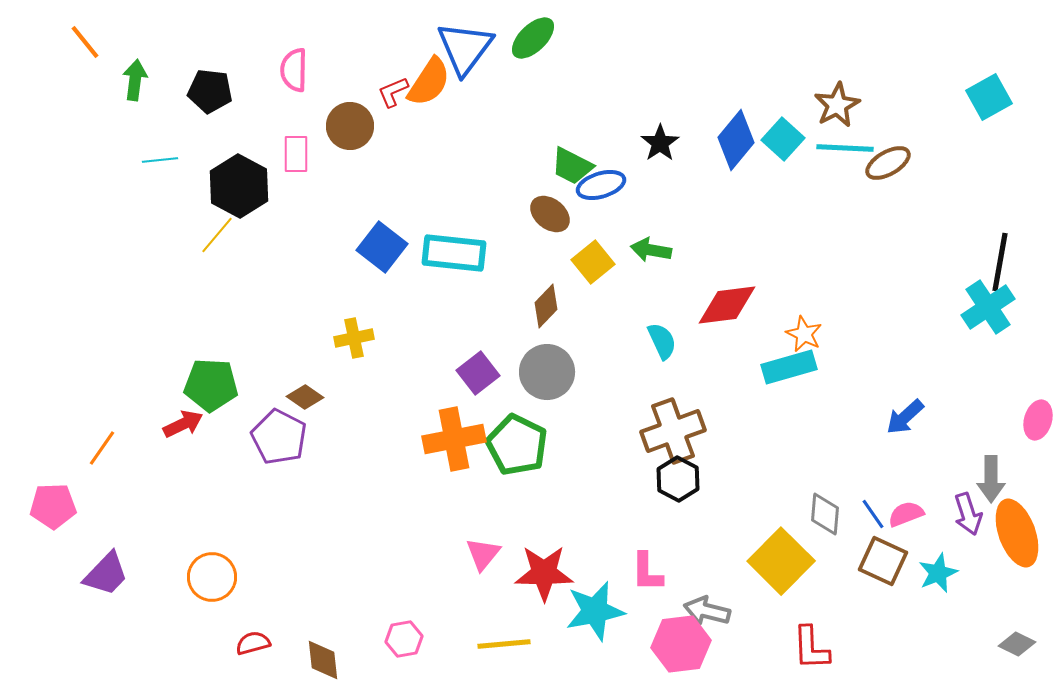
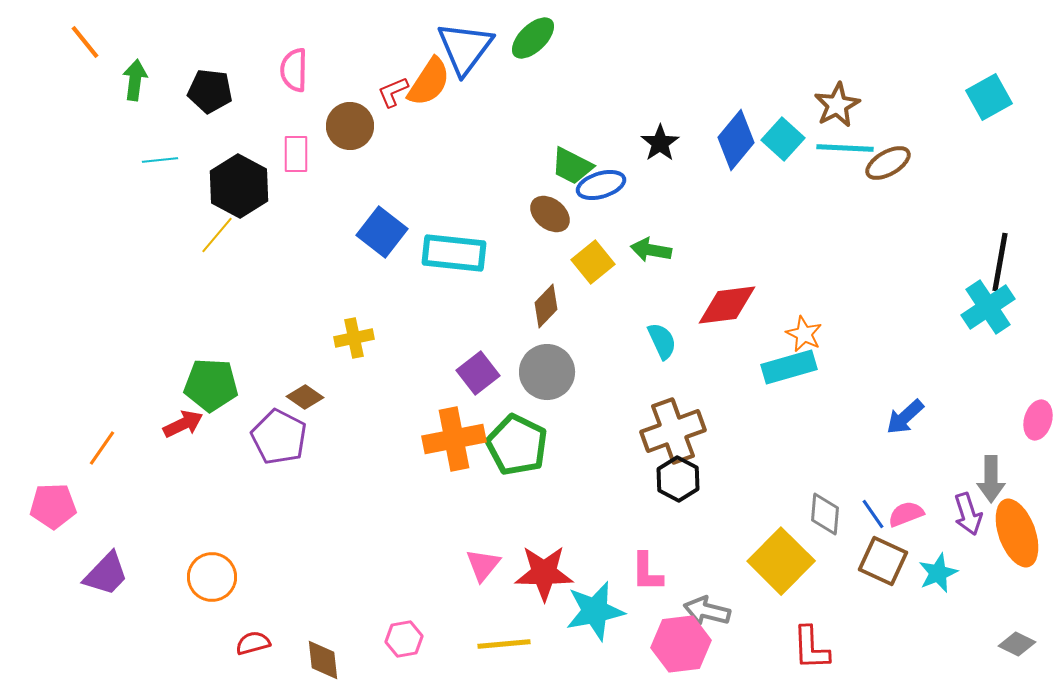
blue square at (382, 247): moved 15 px up
pink triangle at (483, 554): moved 11 px down
